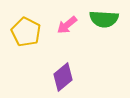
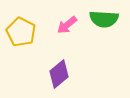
yellow pentagon: moved 5 px left
purple diamond: moved 4 px left, 3 px up
